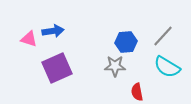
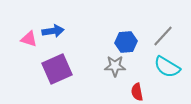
purple square: moved 1 px down
